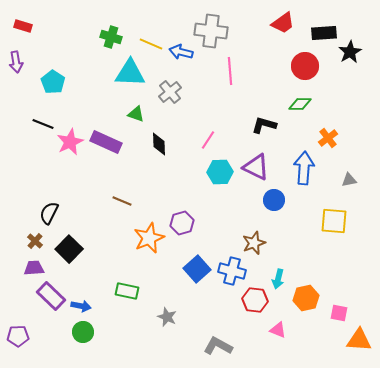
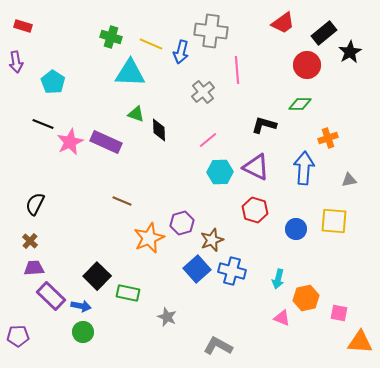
black rectangle at (324, 33): rotated 35 degrees counterclockwise
blue arrow at (181, 52): rotated 90 degrees counterclockwise
red circle at (305, 66): moved 2 px right, 1 px up
pink line at (230, 71): moved 7 px right, 1 px up
gray cross at (170, 92): moved 33 px right
orange cross at (328, 138): rotated 18 degrees clockwise
pink line at (208, 140): rotated 18 degrees clockwise
black diamond at (159, 144): moved 14 px up
blue circle at (274, 200): moved 22 px right, 29 px down
black semicircle at (49, 213): moved 14 px left, 9 px up
brown cross at (35, 241): moved 5 px left
brown star at (254, 243): moved 42 px left, 3 px up
black square at (69, 249): moved 28 px right, 27 px down
green rectangle at (127, 291): moved 1 px right, 2 px down
red hexagon at (255, 300): moved 90 px up; rotated 10 degrees clockwise
pink triangle at (278, 330): moved 4 px right, 12 px up
orange triangle at (359, 340): moved 1 px right, 2 px down
